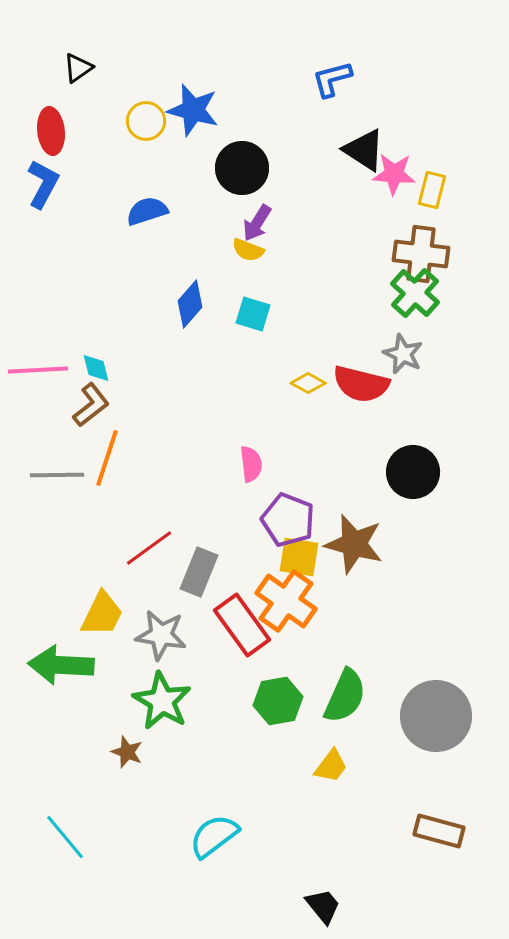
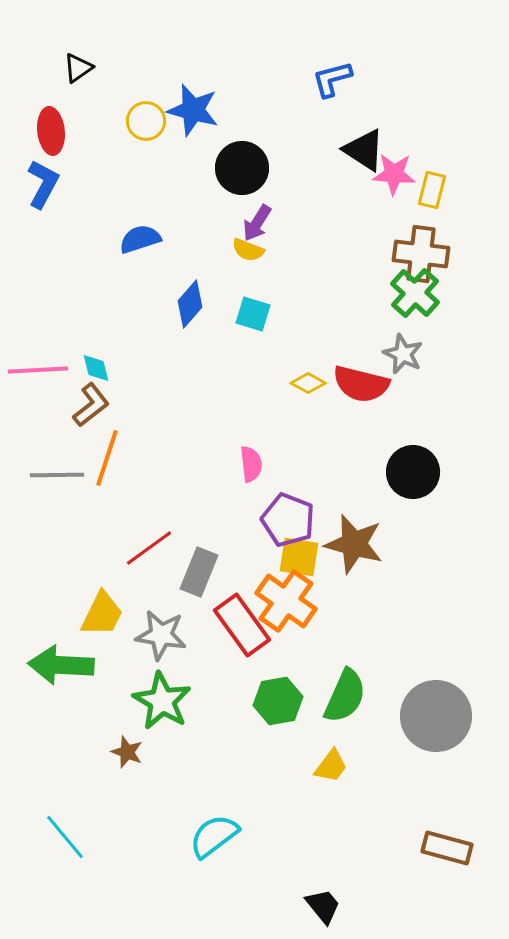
blue semicircle at (147, 211): moved 7 px left, 28 px down
brown rectangle at (439, 831): moved 8 px right, 17 px down
